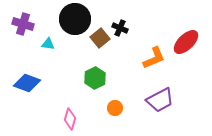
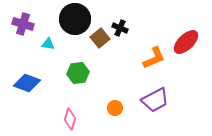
green hexagon: moved 17 px left, 5 px up; rotated 20 degrees clockwise
purple trapezoid: moved 5 px left
